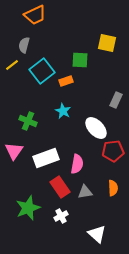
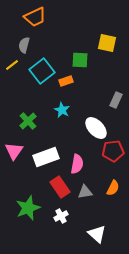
orange trapezoid: moved 2 px down
cyan star: moved 1 px left, 1 px up
green cross: rotated 24 degrees clockwise
white rectangle: moved 1 px up
orange semicircle: rotated 28 degrees clockwise
